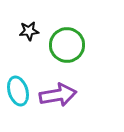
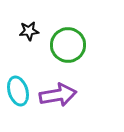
green circle: moved 1 px right
